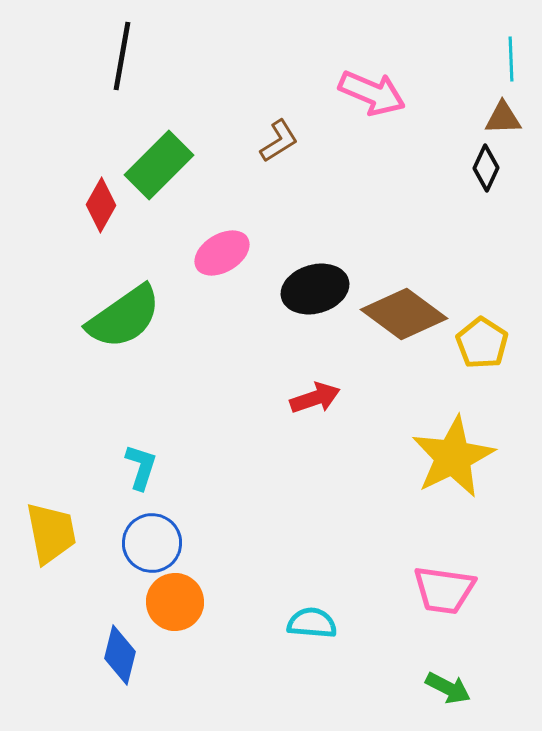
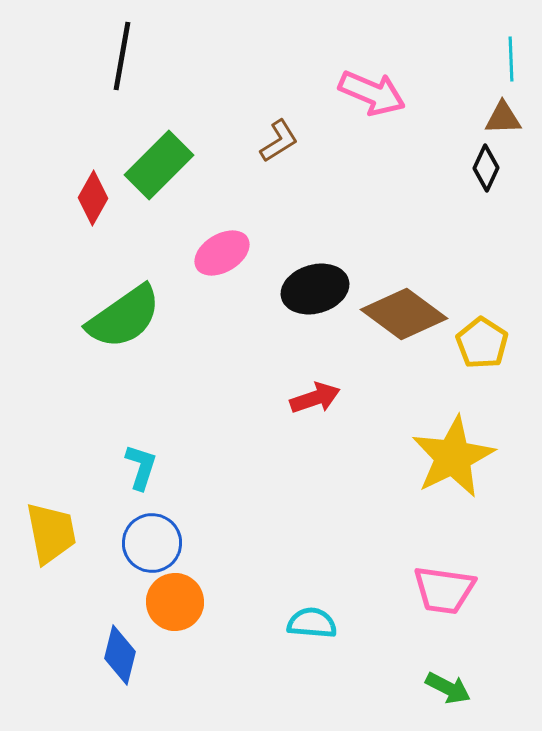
red diamond: moved 8 px left, 7 px up
